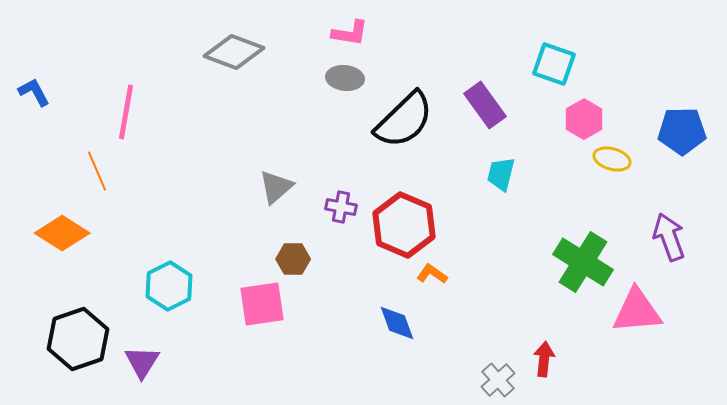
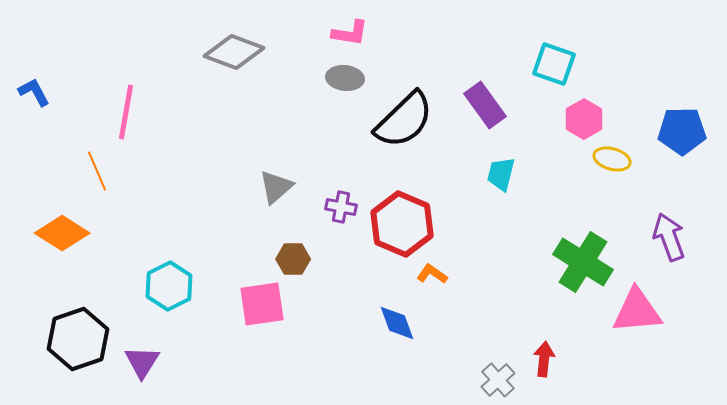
red hexagon: moved 2 px left, 1 px up
